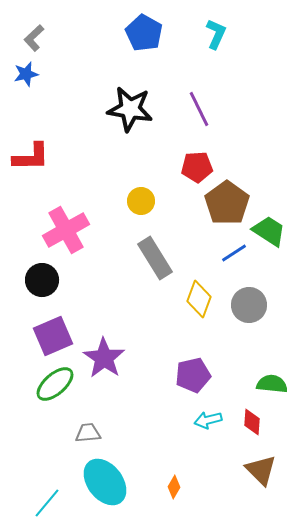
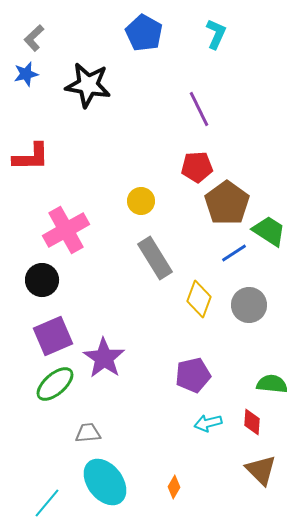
black star: moved 42 px left, 24 px up
cyan arrow: moved 3 px down
